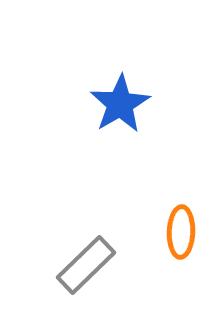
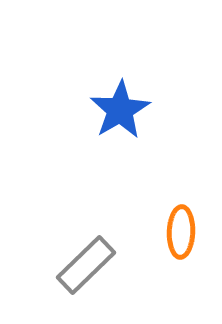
blue star: moved 6 px down
